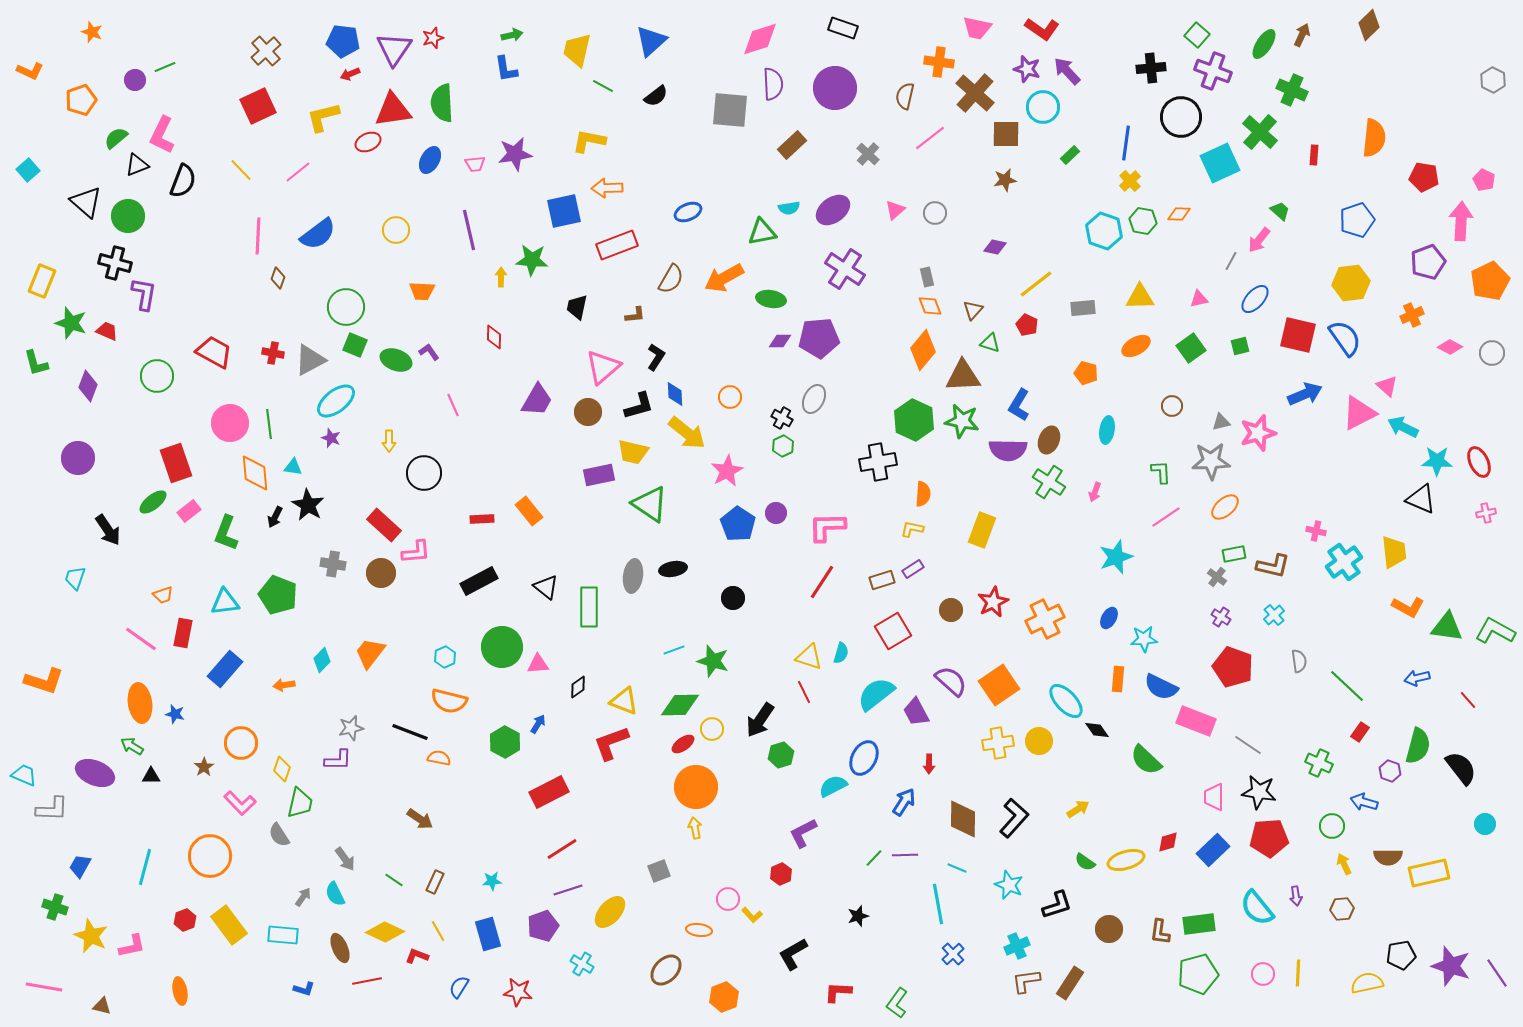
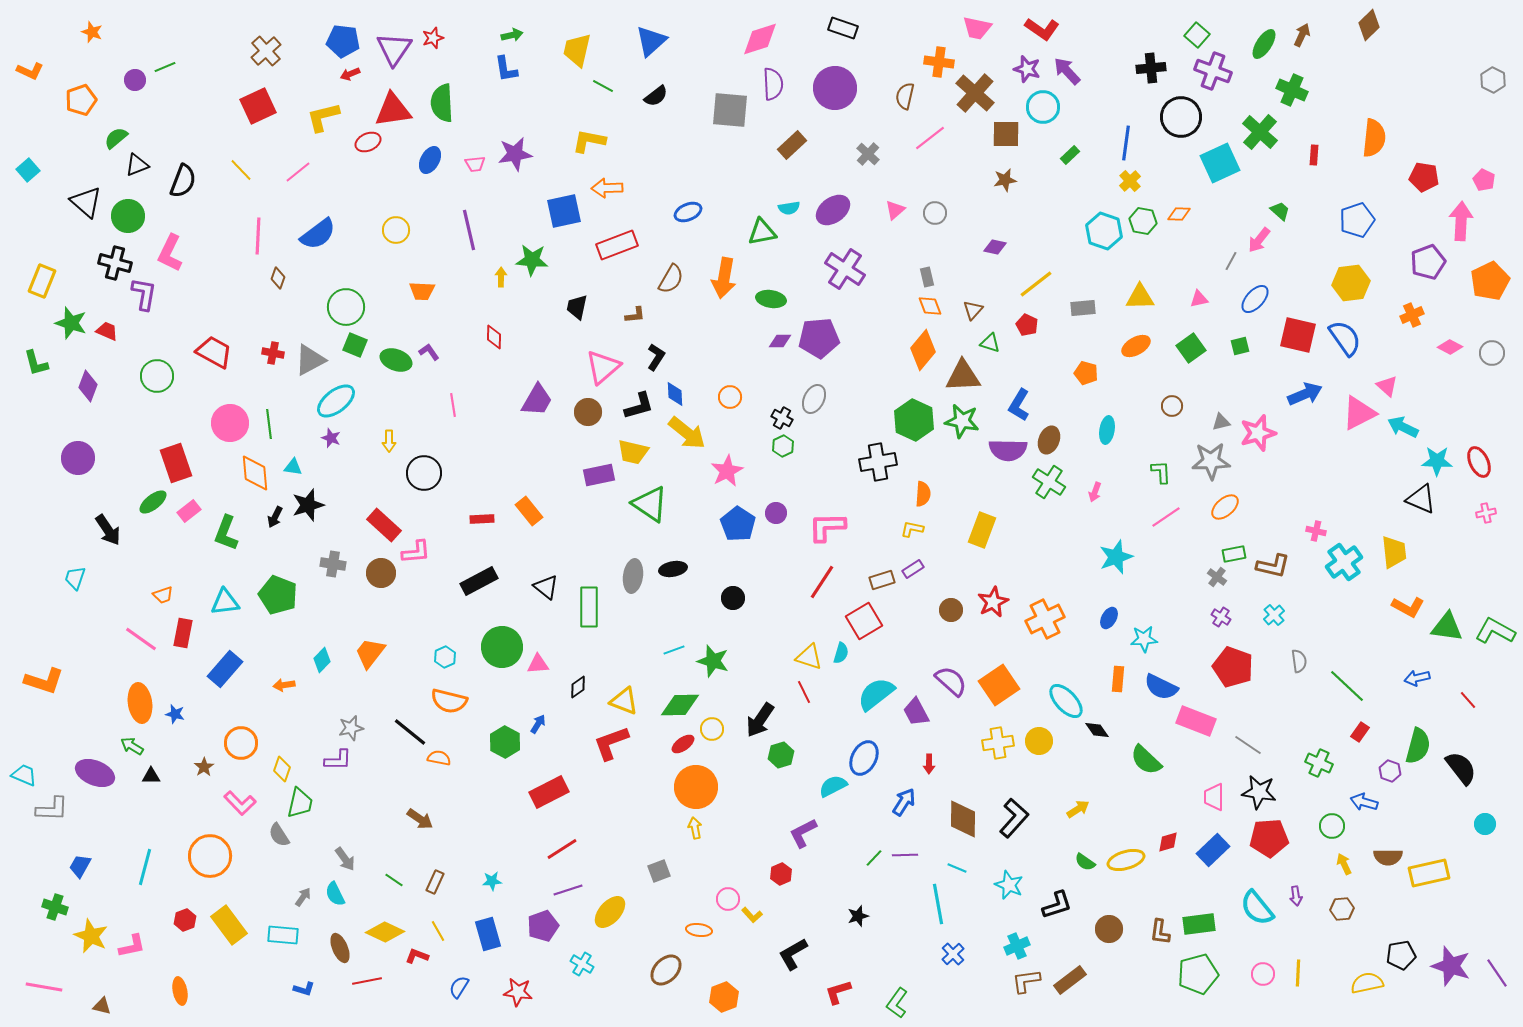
pink L-shape at (162, 135): moved 8 px right, 118 px down
orange arrow at (724, 278): rotated 51 degrees counterclockwise
pink line at (453, 405): rotated 15 degrees clockwise
black star at (308, 505): rotated 24 degrees clockwise
red square at (893, 631): moved 29 px left, 10 px up
black line at (410, 732): rotated 18 degrees clockwise
brown rectangle at (1070, 983): moved 3 px up; rotated 20 degrees clockwise
red L-shape at (838, 992): rotated 20 degrees counterclockwise
